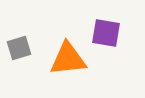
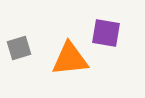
orange triangle: moved 2 px right
